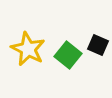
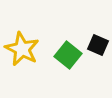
yellow star: moved 6 px left
